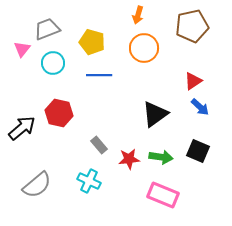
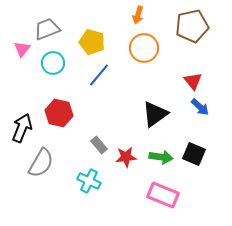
blue line: rotated 50 degrees counterclockwise
red triangle: rotated 36 degrees counterclockwise
black arrow: rotated 28 degrees counterclockwise
black square: moved 4 px left, 3 px down
red star: moved 3 px left, 2 px up
gray semicircle: moved 4 px right, 22 px up; rotated 20 degrees counterclockwise
